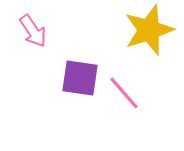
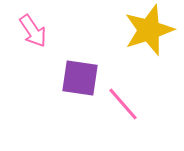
pink line: moved 1 px left, 11 px down
